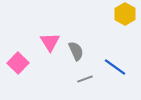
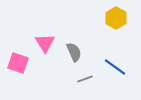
yellow hexagon: moved 9 px left, 4 px down
pink triangle: moved 5 px left, 1 px down
gray semicircle: moved 2 px left, 1 px down
pink square: rotated 25 degrees counterclockwise
